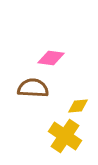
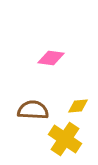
brown semicircle: moved 22 px down
yellow cross: moved 3 px down
